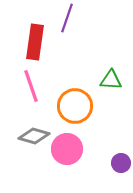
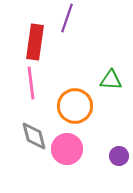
pink line: moved 3 px up; rotated 12 degrees clockwise
gray diamond: rotated 60 degrees clockwise
purple circle: moved 2 px left, 7 px up
